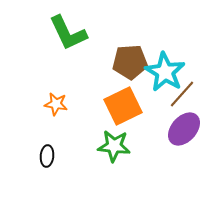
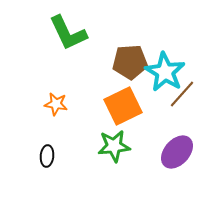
purple ellipse: moved 7 px left, 23 px down
green star: rotated 12 degrees counterclockwise
